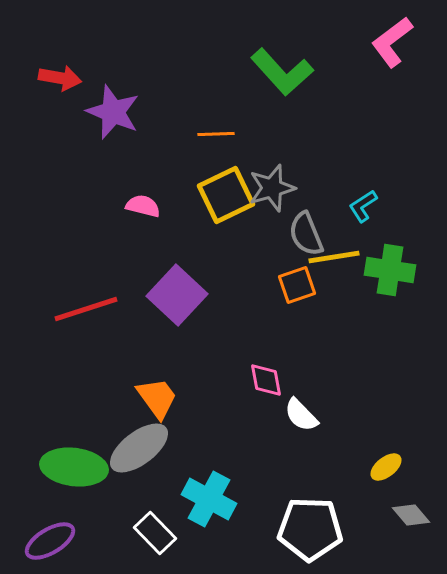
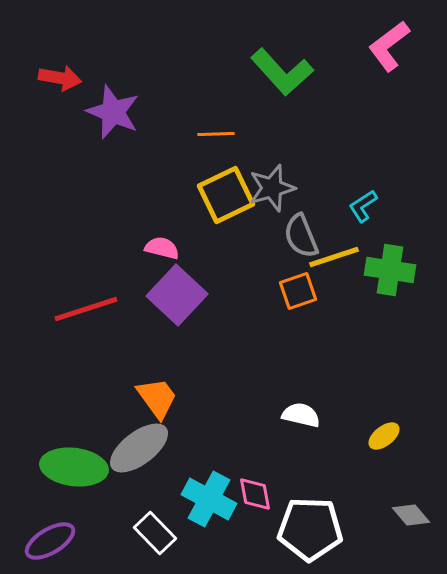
pink L-shape: moved 3 px left, 4 px down
pink semicircle: moved 19 px right, 42 px down
gray semicircle: moved 5 px left, 2 px down
yellow line: rotated 9 degrees counterclockwise
orange square: moved 1 px right, 6 px down
pink diamond: moved 11 px left, 114 px down
white semicircle: rotated 147 degrees clockwise
yellow ellipse: moved 2 px left, 31 px up
